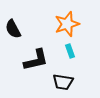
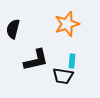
black semicircle: rotated 42 degrees clockwise
cyan rectangle: moved 2 px right, 10 px down; rotated 24 degrees clockwise
black trapezoid: moved 6 px up
